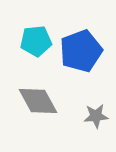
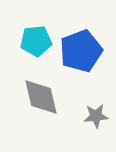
gray diamond: moved 3 px right, 4 px up; rotated 15 degrees clockwise
